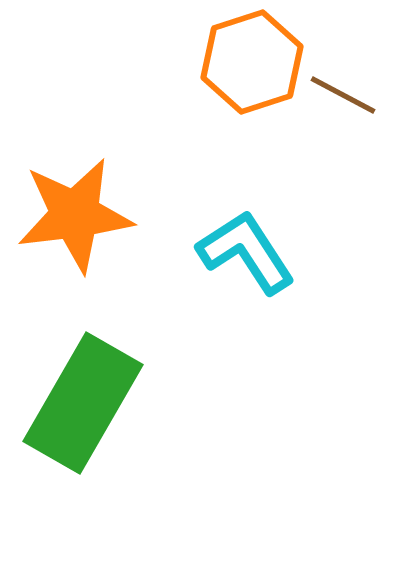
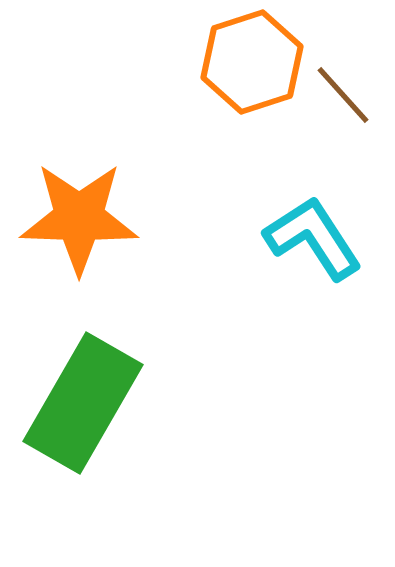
brown line: rotated 20 degrees clockwise
orange star: moved 4 px right, 3 px down; rotated 9 degrees clockwise
cyan L-shape: moved 67 px right, 14 px up
